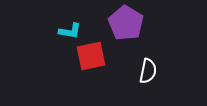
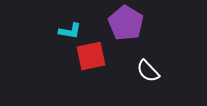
white semicircle: rotated 125 degrees clockwise
